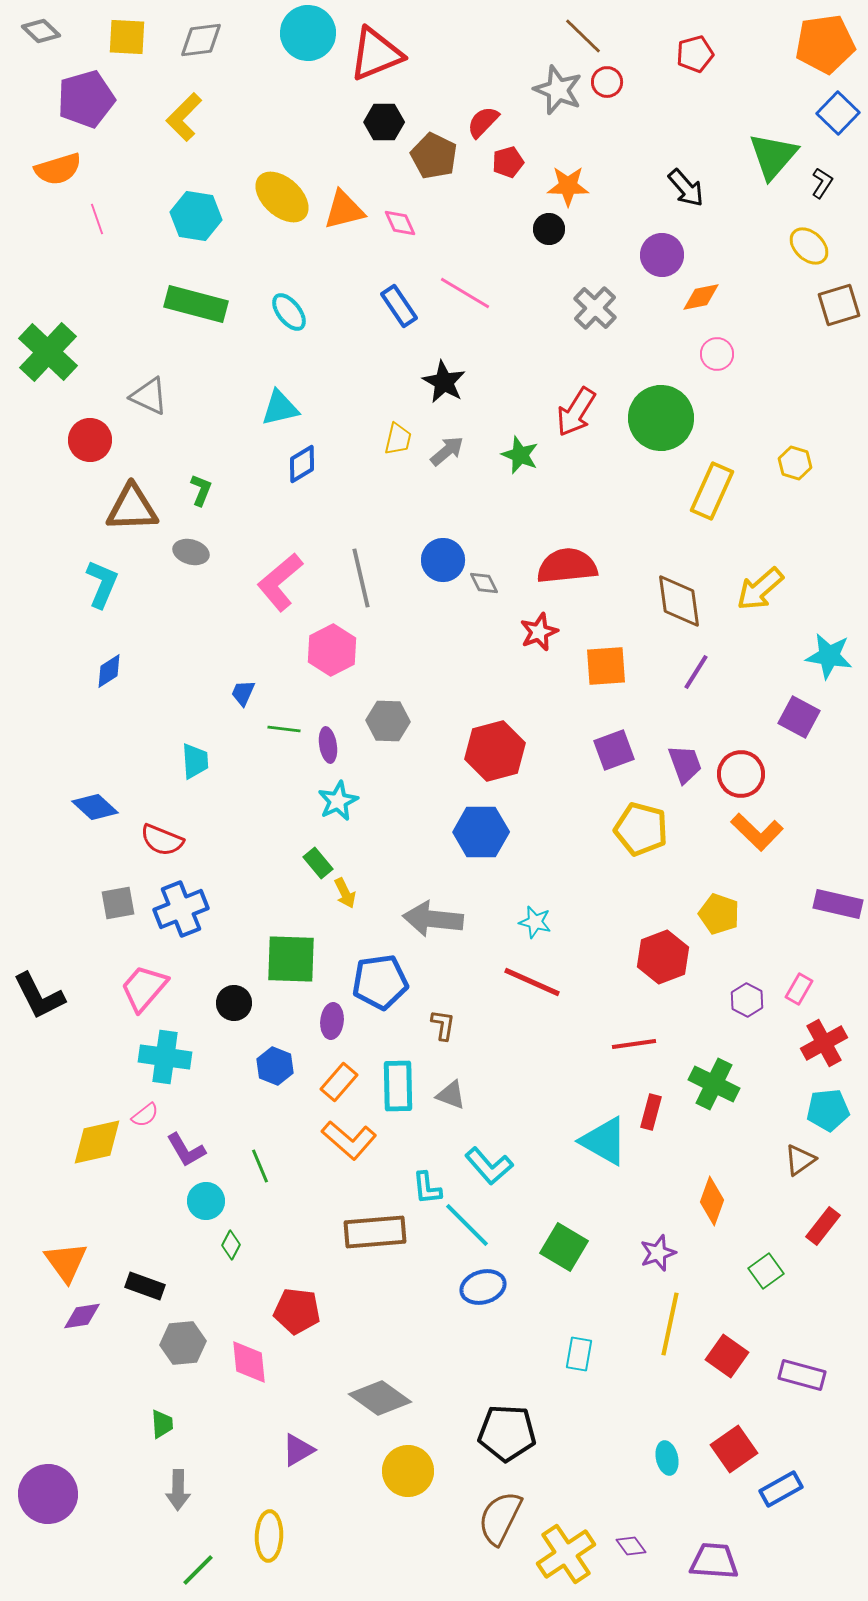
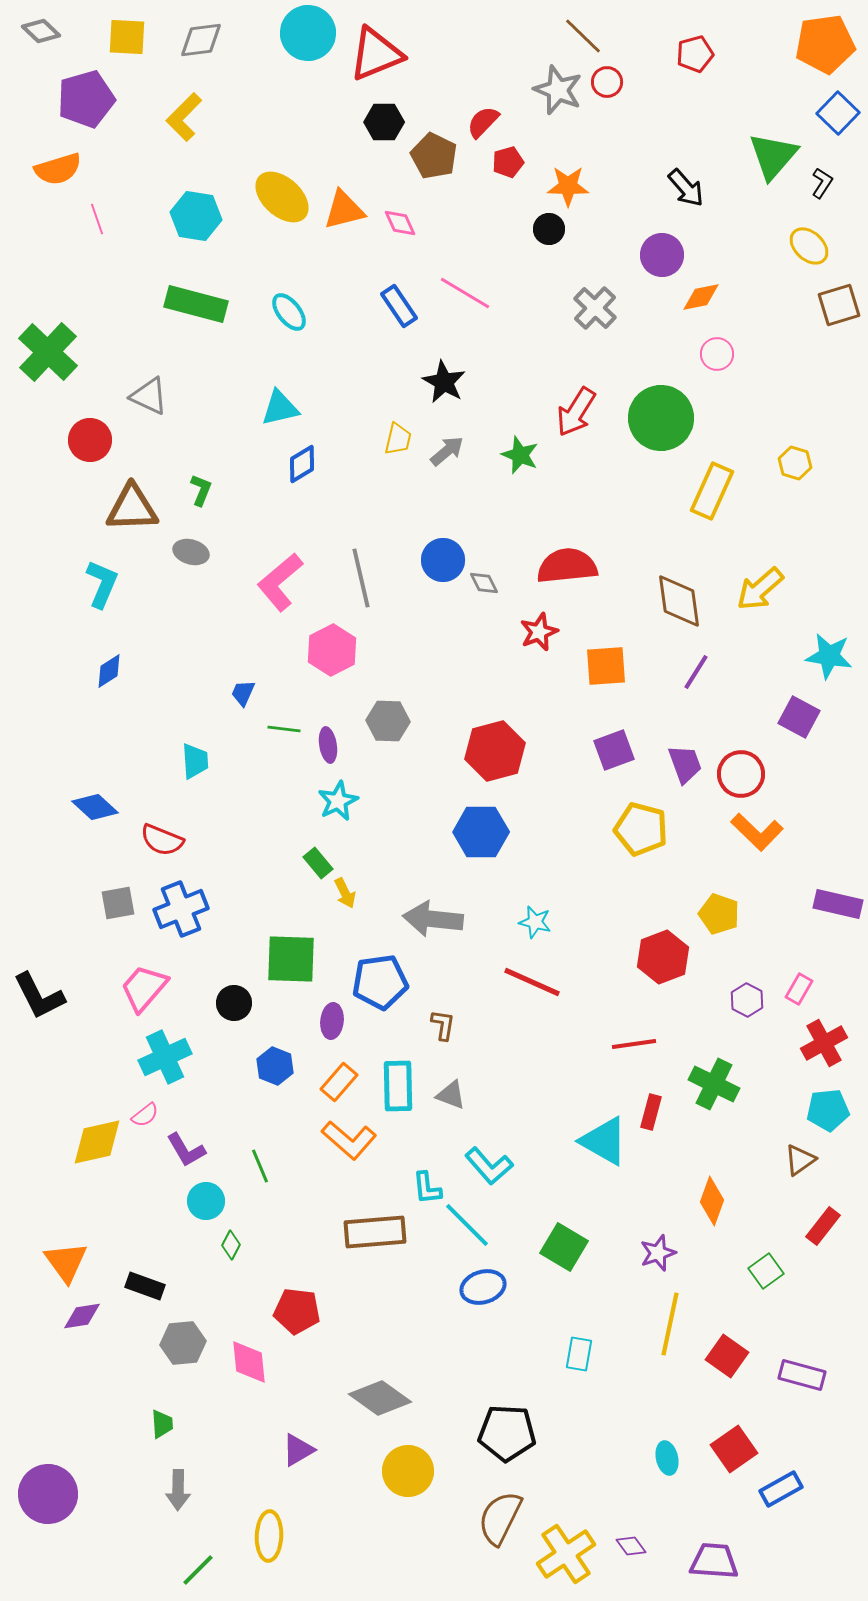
cyan cross at (165, 1057): rotated 33 degrees counterclockwise
